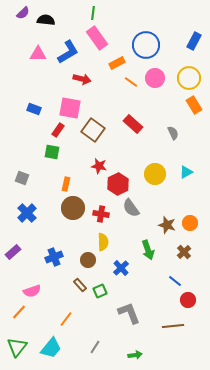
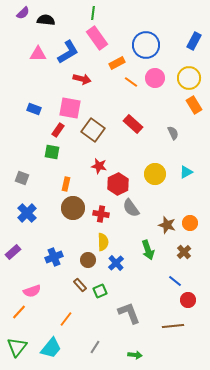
blue cross at (121, 268): moved 5 px left, 5 px up
green arrow at (135, 355): rotated 16 degrees clockwise
